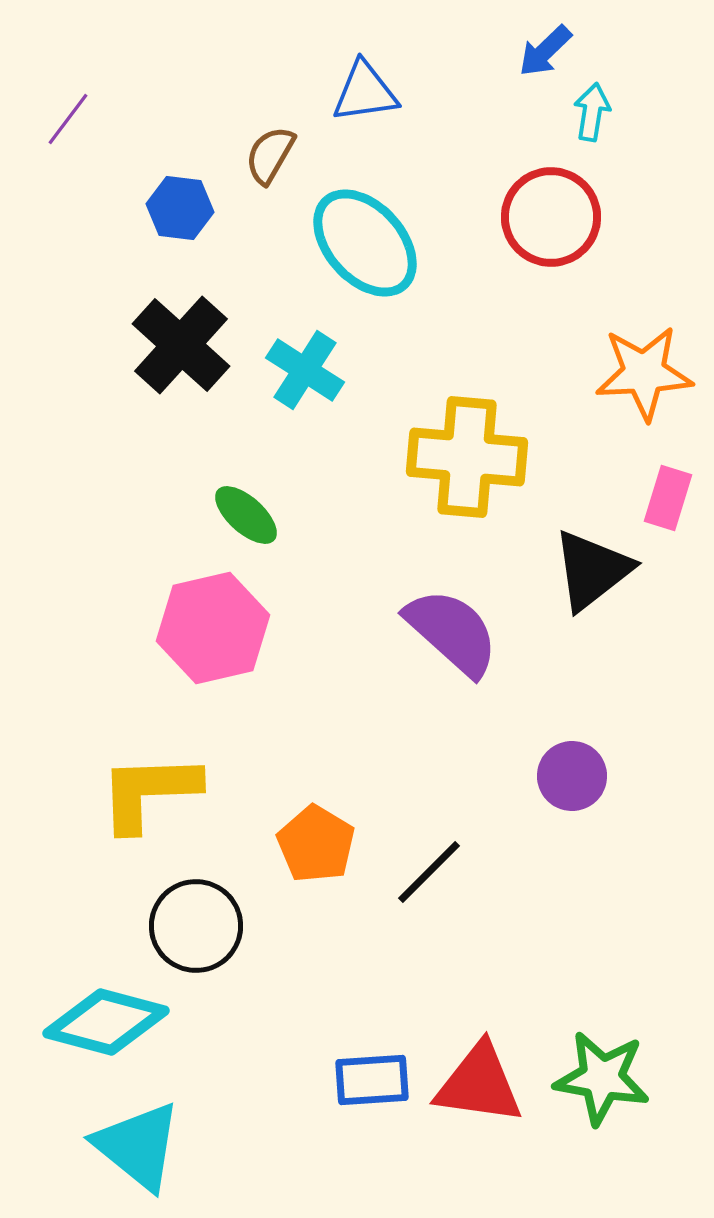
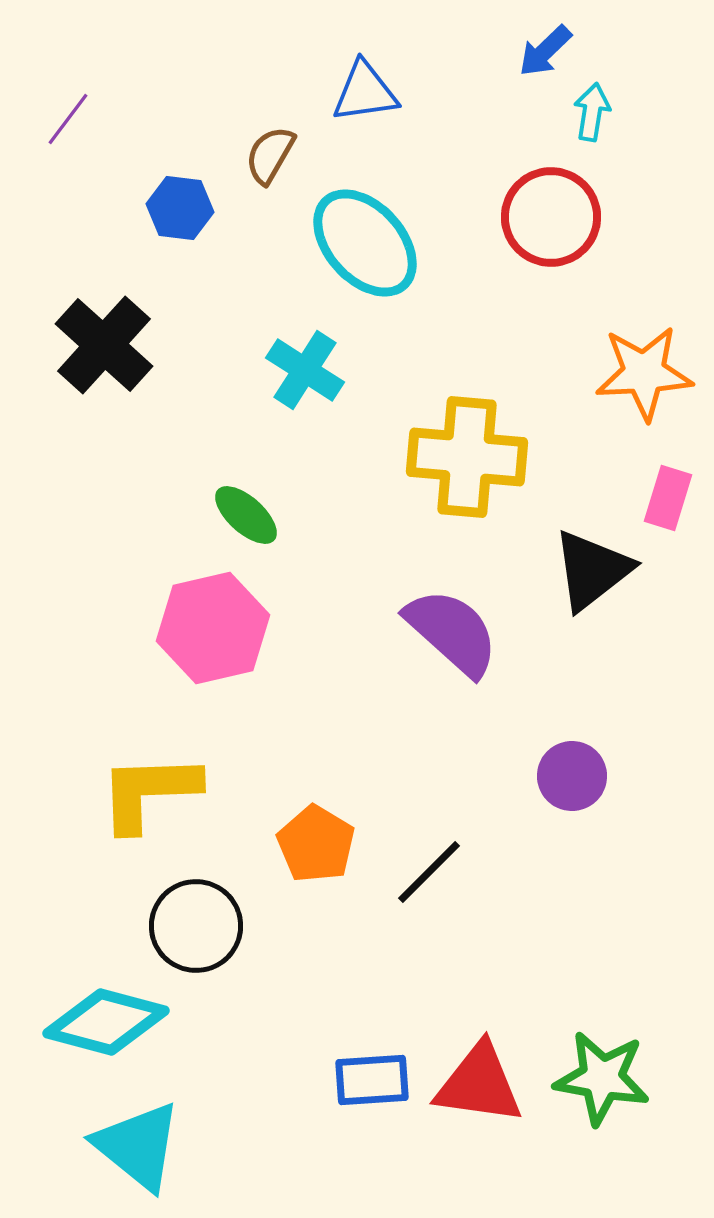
black cross: moved 77 px left
